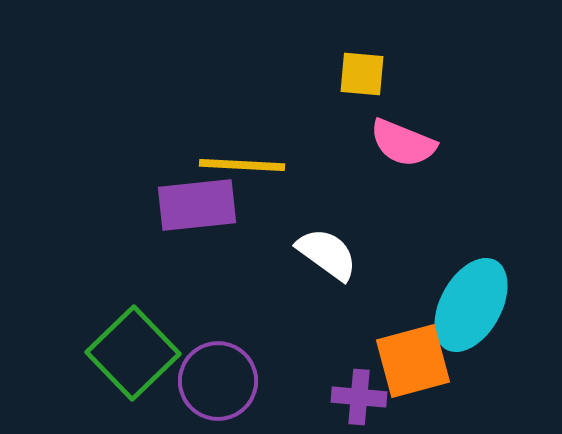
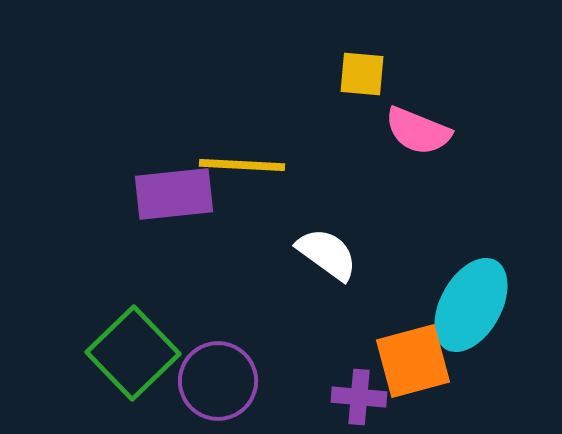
pink semicircle: moved 15 px right, 12 px up
purple rectangle: moved 23 px left, 11 px up
